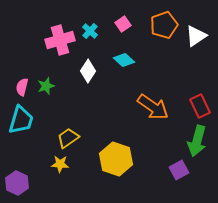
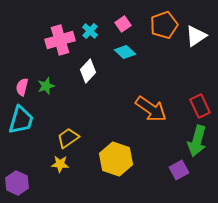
cyan diamond: moved 1 px right, 8 px up
white diamond: rotated 10 degrees clockwise
orange arrow: moved 2 px left, 2 px down
